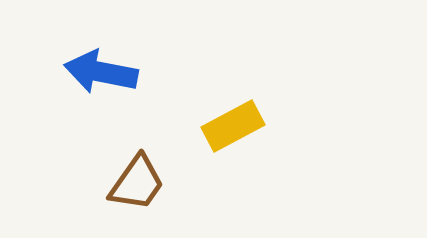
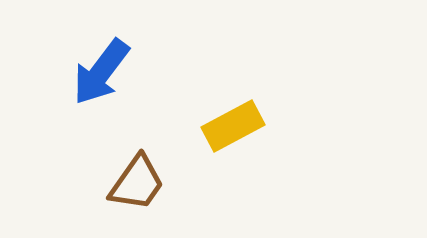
blue arrow: rotated 64 degrees counterclockwise
